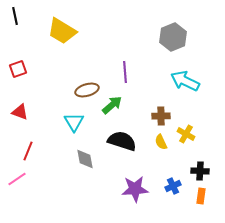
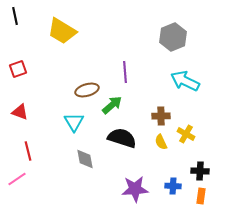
black semicircle: moved 3 px up
red line: rotated 36 degrees counterclockwise
blue cross: rotated 28 degrees clockwise
